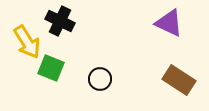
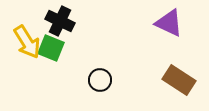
green square: moved 20 px up
black circle: moved 1 px down
